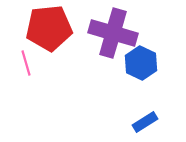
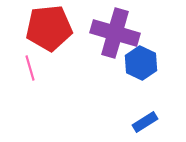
purple cross: moved 2 px right
pink line: moved 4 px right, 5 px down
